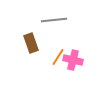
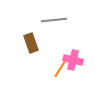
orange line: moved 2 px right, 12 px down
